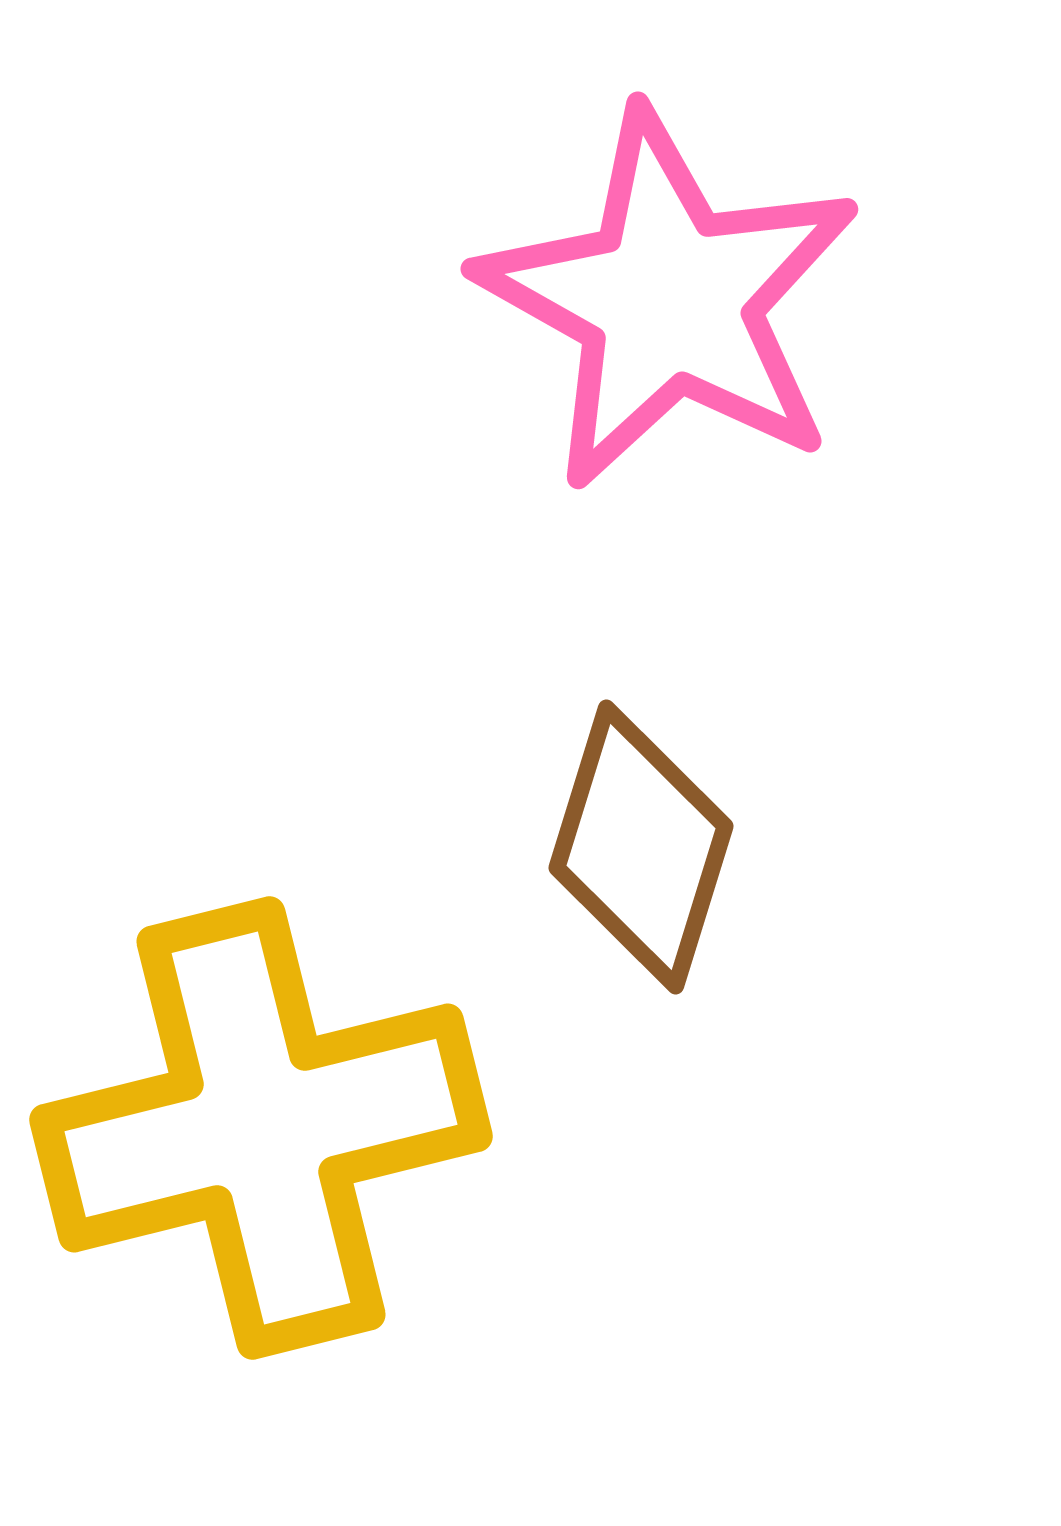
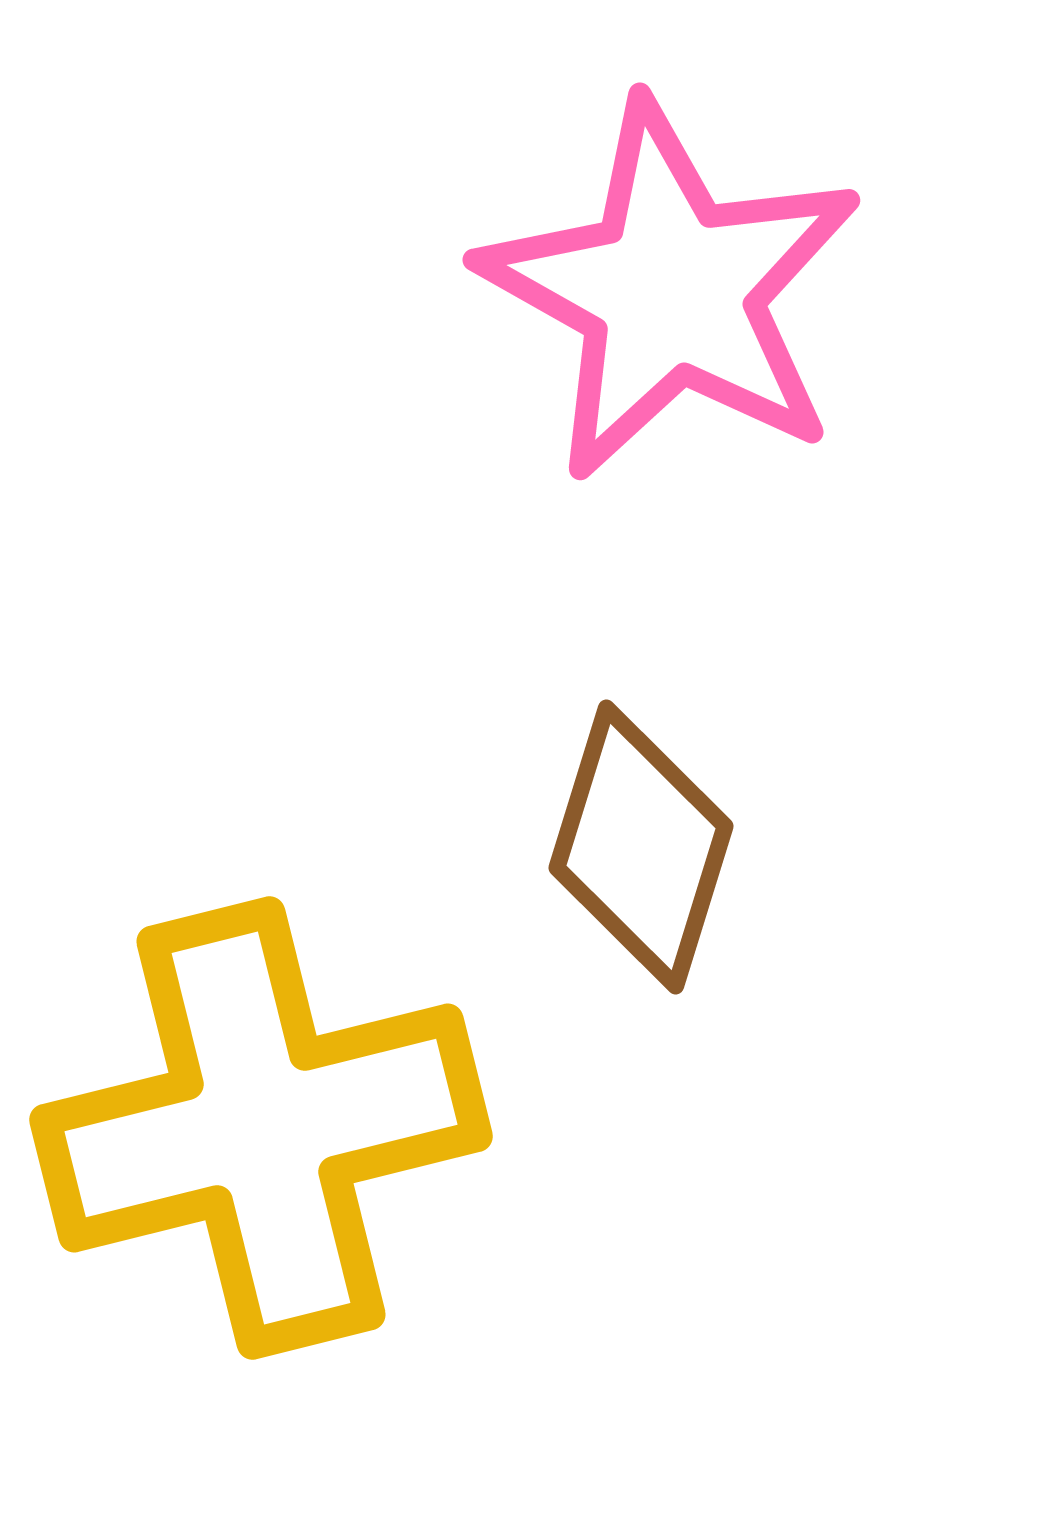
pink star: moved 2 px right, 9 px up
